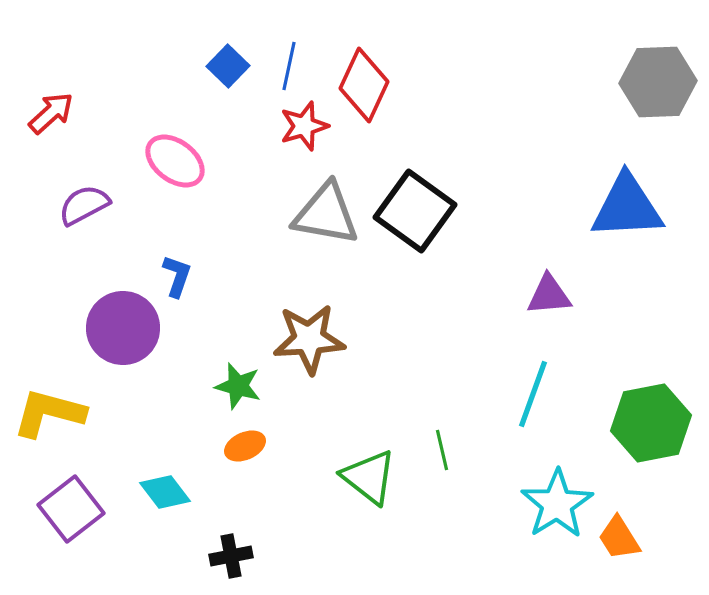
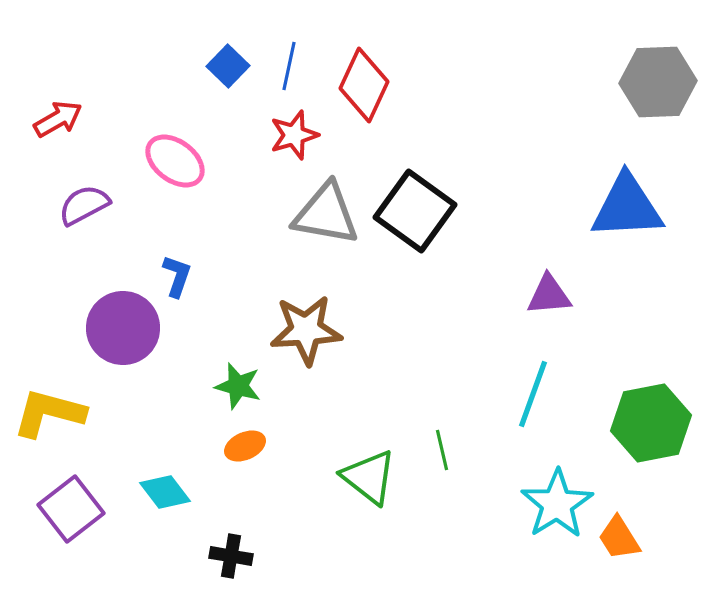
red arrow: moved 7 px right, 6 px down; rotated 12 degrees clockwise
red star: moved 10 px left, 9 px down
brown star: moved 3 px left, 9 px up
black cross: rotated 21 degrees clockwise
